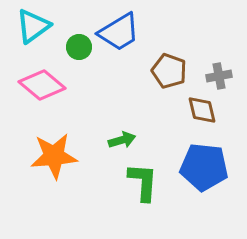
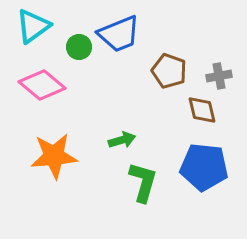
blue trapezoid: moved 2 px down; rotated 9 degrees clockwise
green L-shape: rotated 12 degrees clockwise
